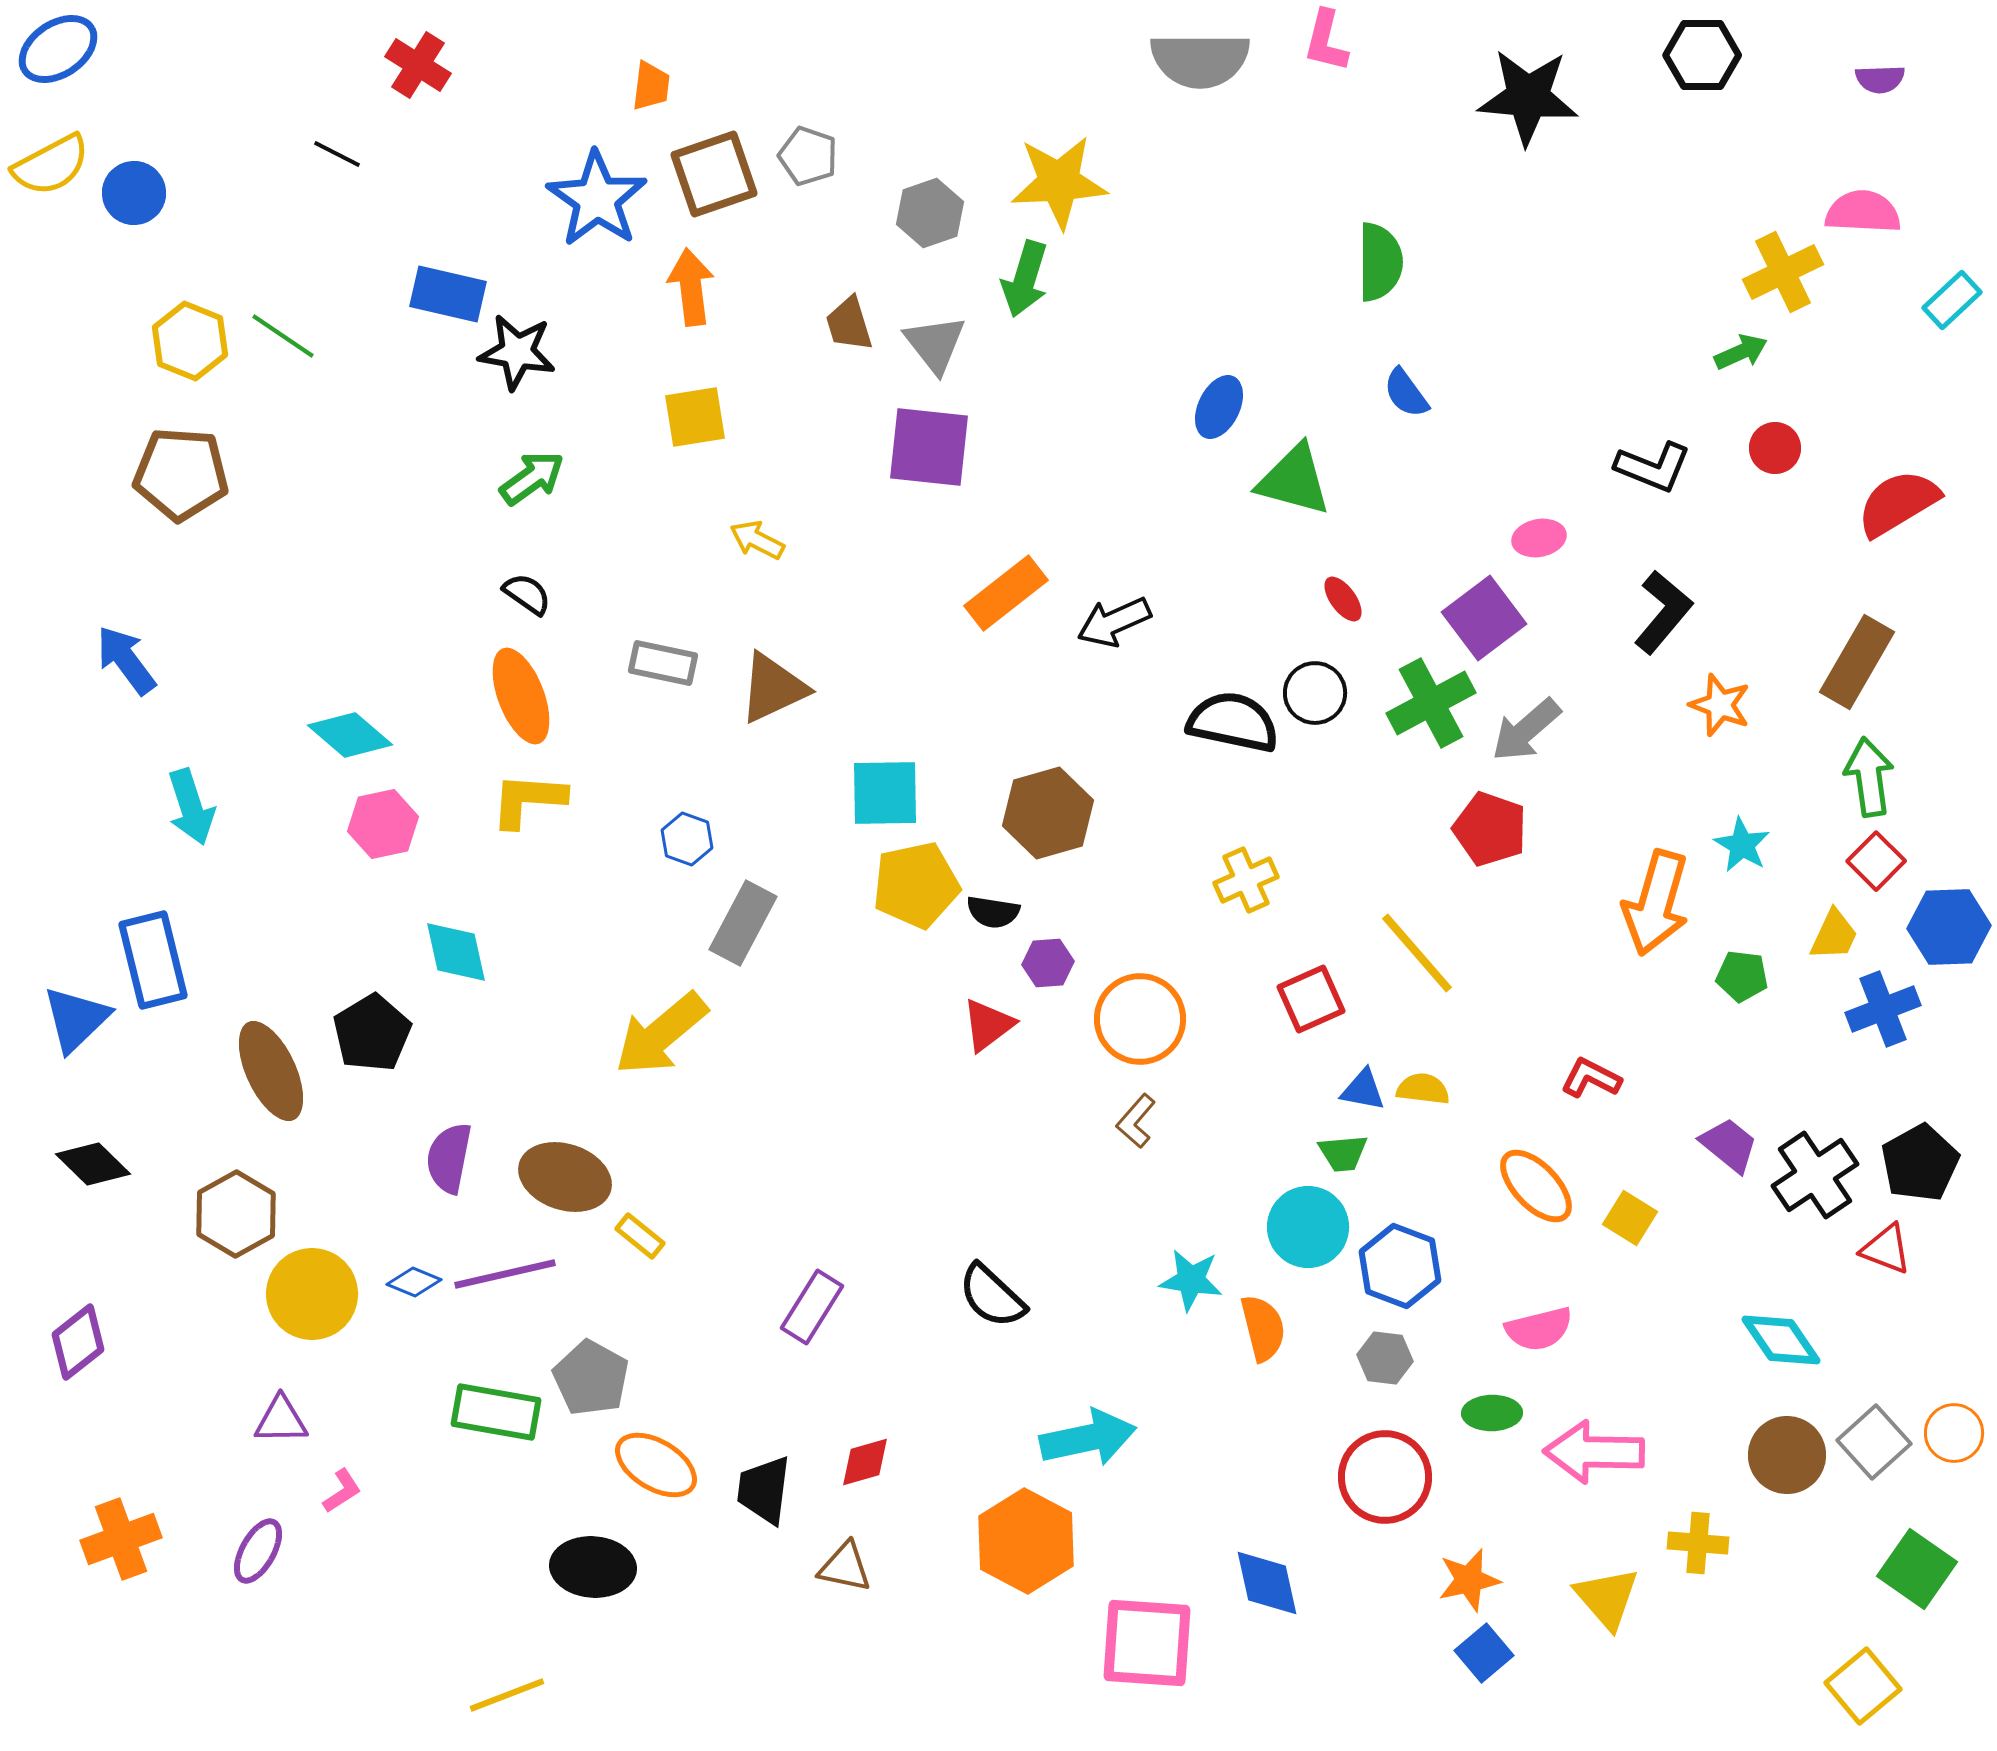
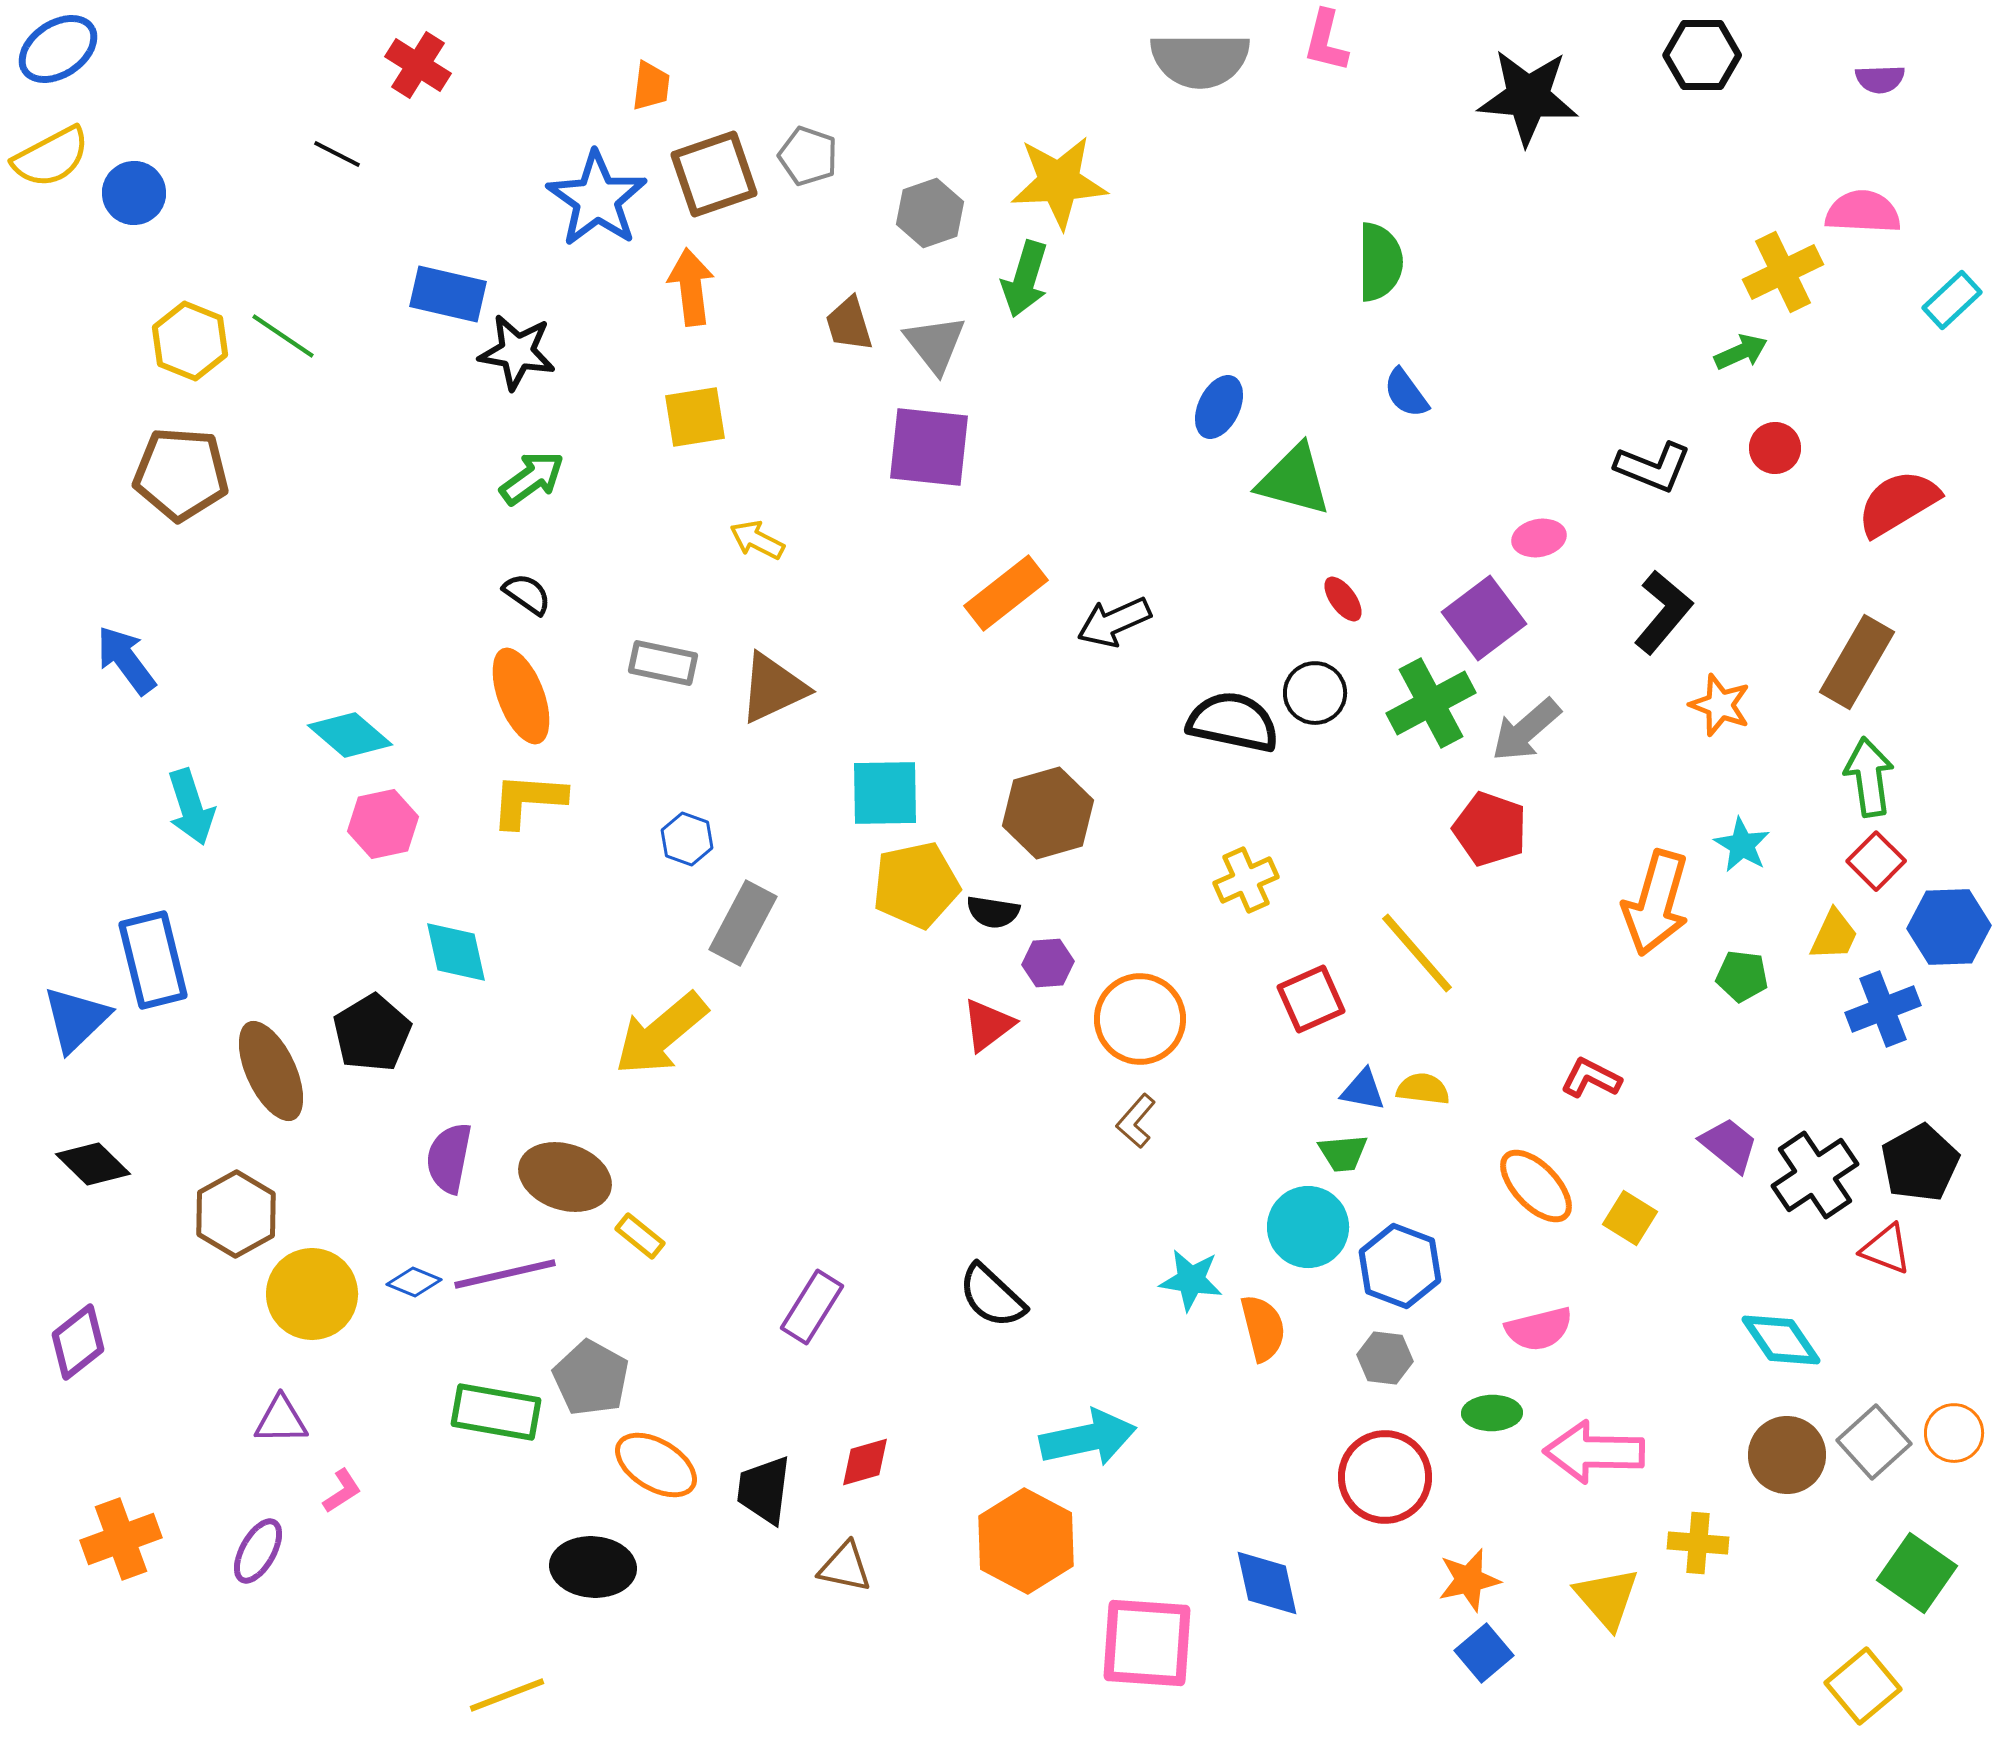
yellow semicircle at (51, 165): moved 8 px up
green square at (1917, 1569): moved 4 px down
